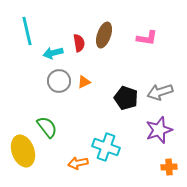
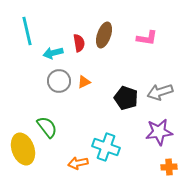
purple star: moved 2 px down; rotated 12 degrees clockwise
yellow ellipse: moved 2 px up
